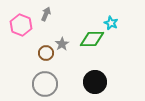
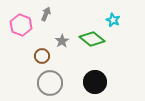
cyan star: moved 2 px right, 3 px up
green diamond: rotated 40 degrees clockwise
gray star: moved 3 px up
brown circle: moved 4 px left, 3 px down
gray circle: moved 5 px right, 1 px up
